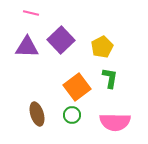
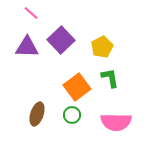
pink line: rotated 28 degrees clockwise
green L-shape: rotated 20 degrees counterclockwise
brown ellipse: rotated 35 degrees clockwise
pink semicircle: moved 1 px right
